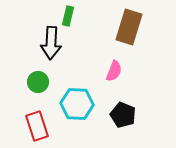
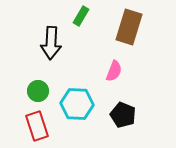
green rectangle: moved 13 px right; rotated 18 degrees clockwise
green circle: moved 9 px down
